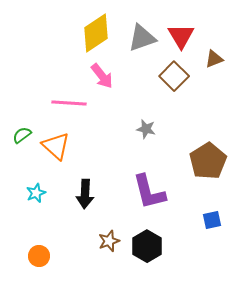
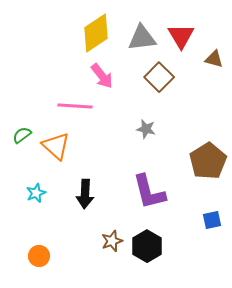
gray triangle: rotated 12 degrees clockwise
brown triangle: rotated 36 degrees clockwise
brown square: moved 15 px left, 1 px down
pink line: moved 6 px right, 3 px down
brown star: moved 3 px right
